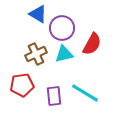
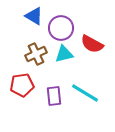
blue triangle: moved 4 px left, 2 px down
purple circle: moved 1 px left
red semicircle: rotated 90 degrees clockwise
